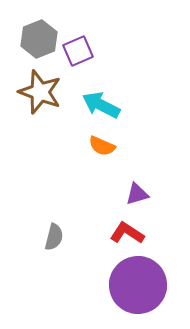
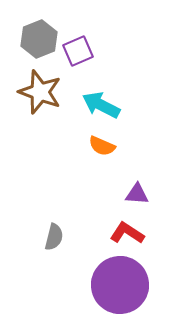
purple triangle: rotated 20 degrees clockwise
purple circle: moved 18 px left
